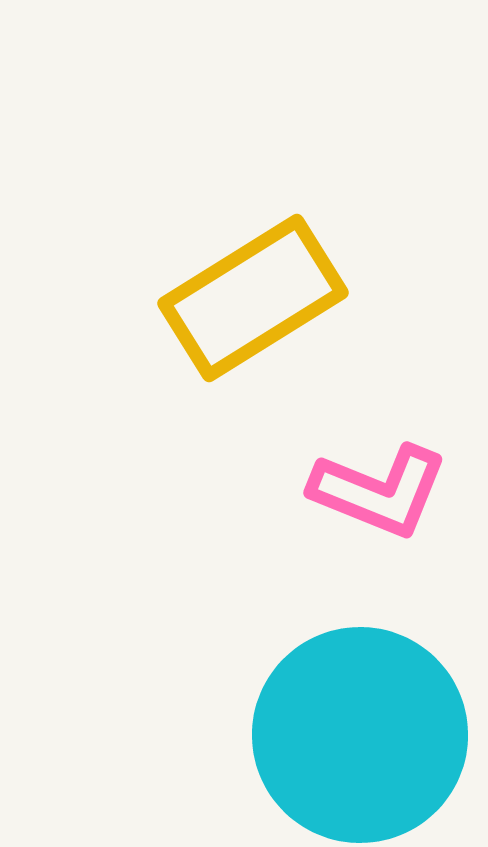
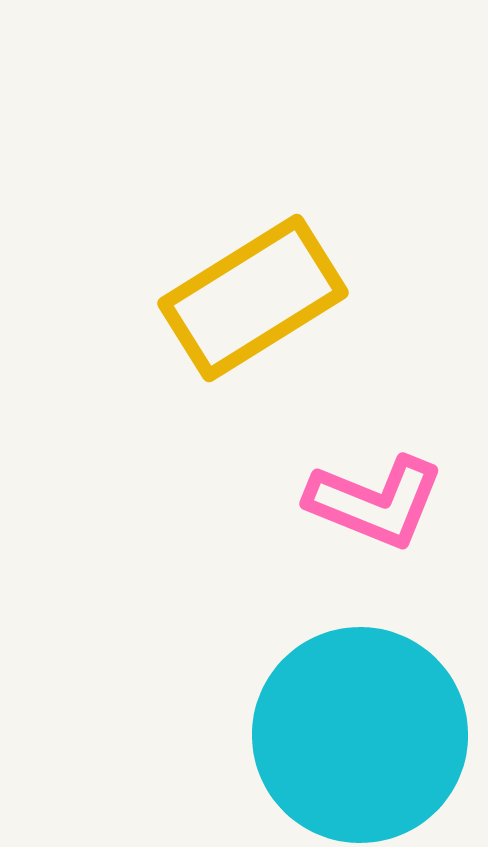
pink L-shape: moved 4 px left, 11 px down
